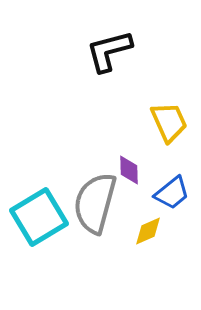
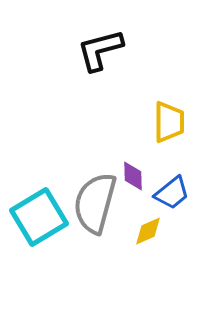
black L-shape: moved 9 px left, 1 px up
yellow trapezoid: rotated 24 degrees clockwise
purple diamond: moved 4 px right, 6 px down
